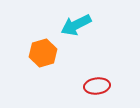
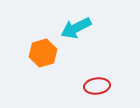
cyan arrow: moved 3 px down
